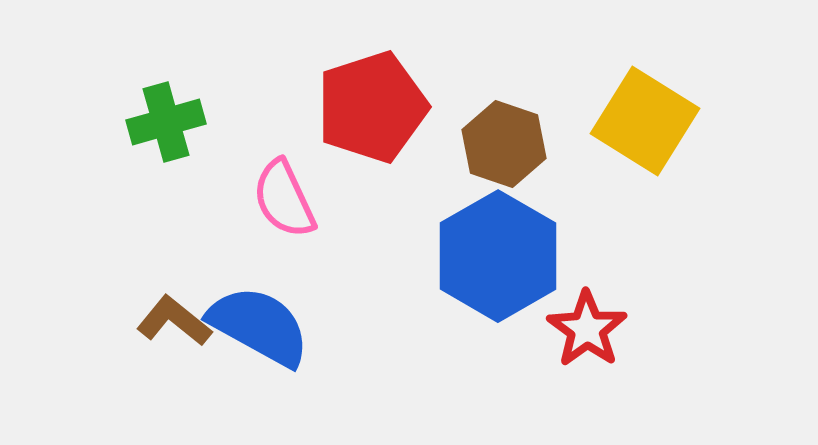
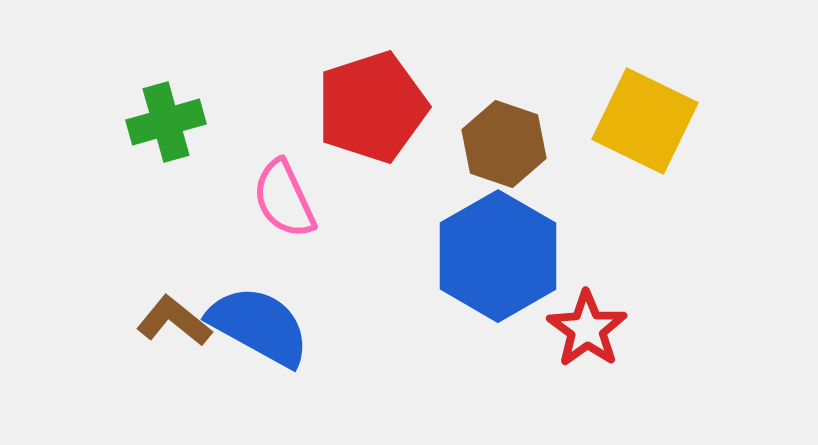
yellow square: rotated 6 degrees counterclockwise
